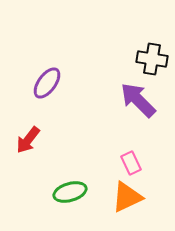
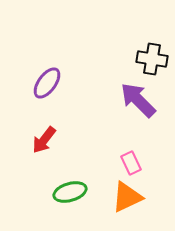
red arrow: moved 16 px right
